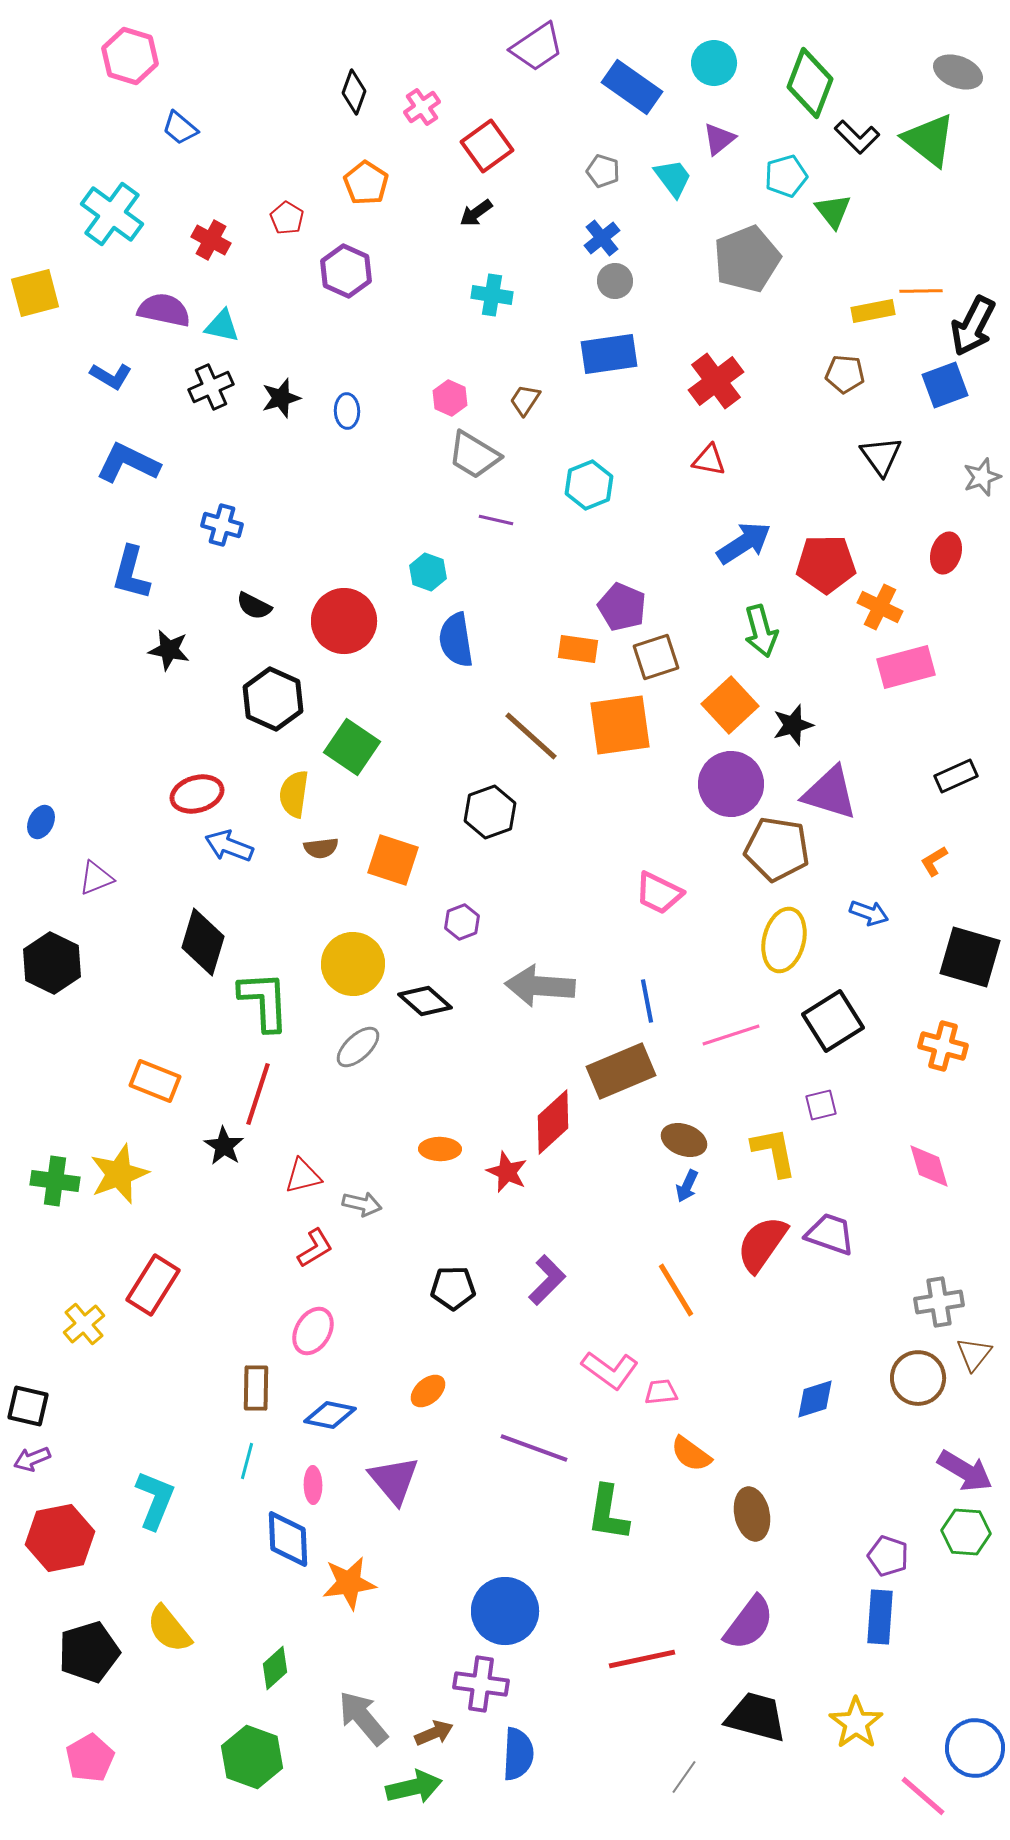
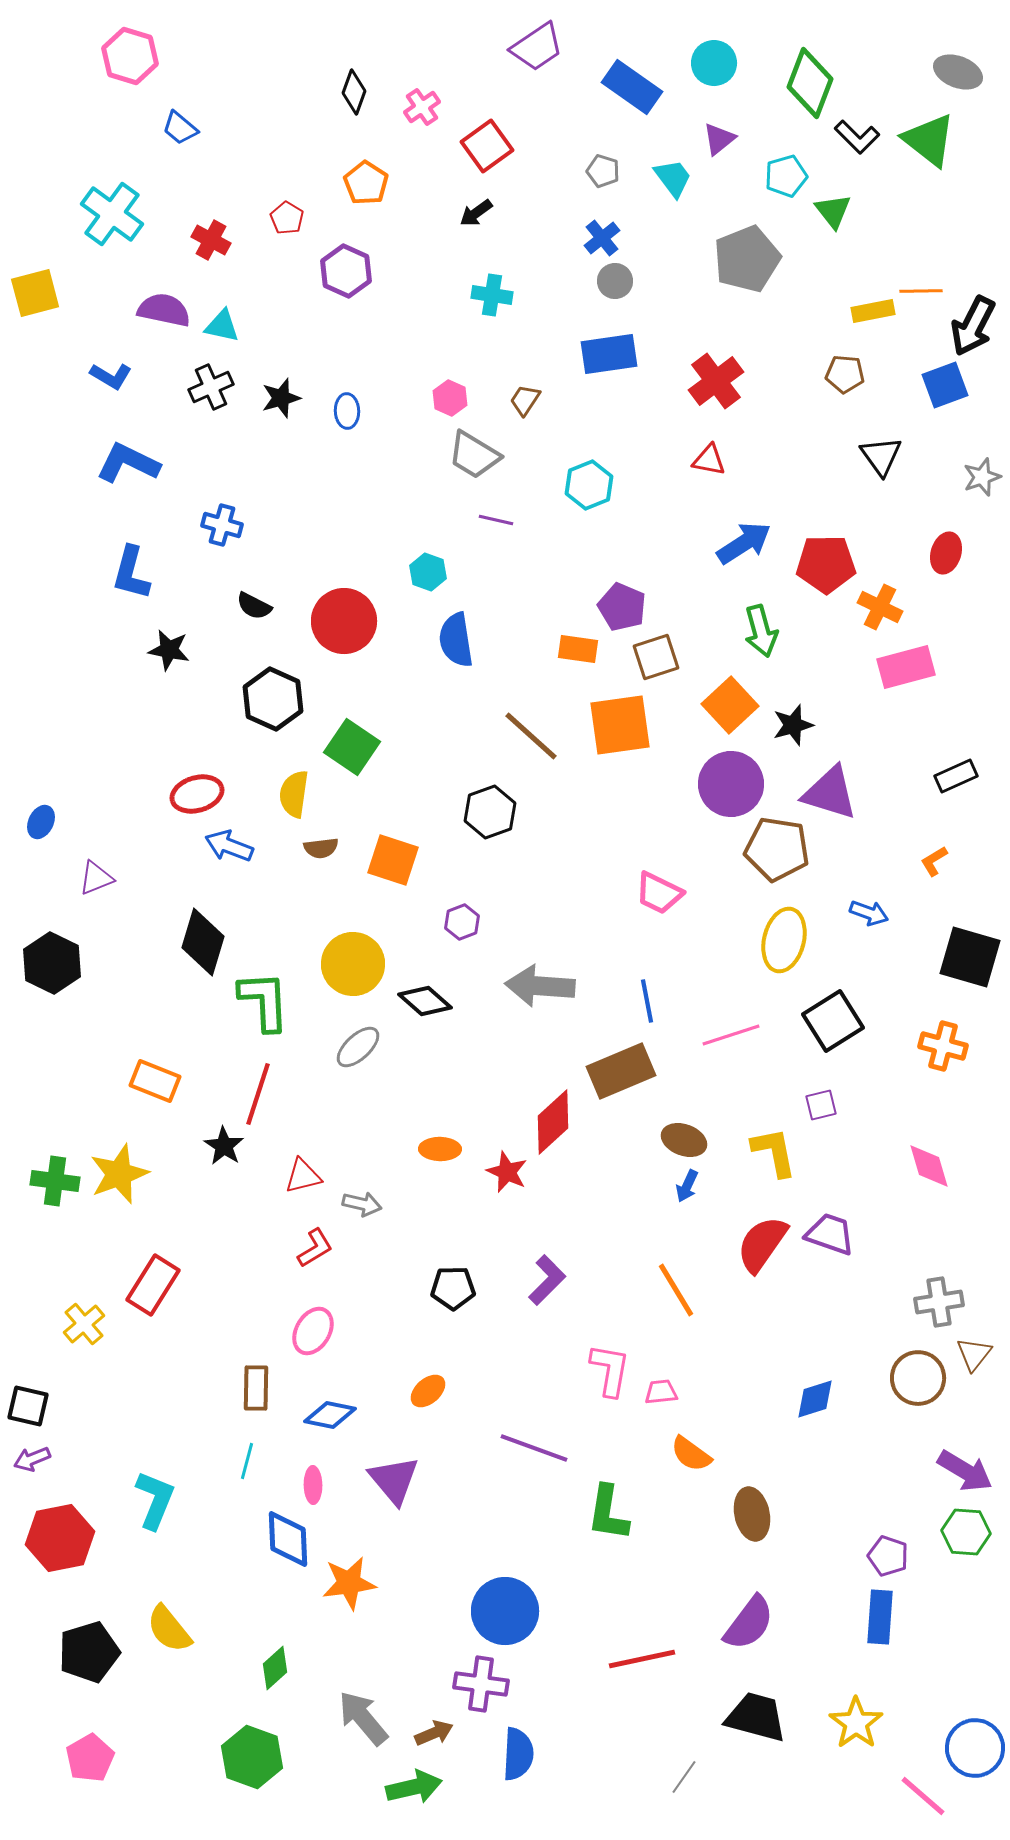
pink L-shape at (610, 1370): rotated 116 degrees counterclockwise
